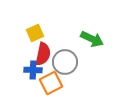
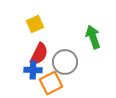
yellow square: moved 9 px up
green arrow: moved 1 px right, 2 px up; rotated 135 degrees counterclockwise
red semicircle: moved 4 px left; rotated 15 degrees clockwise
